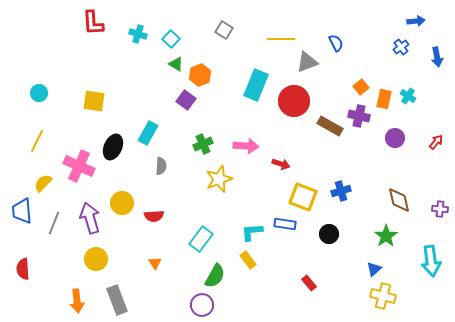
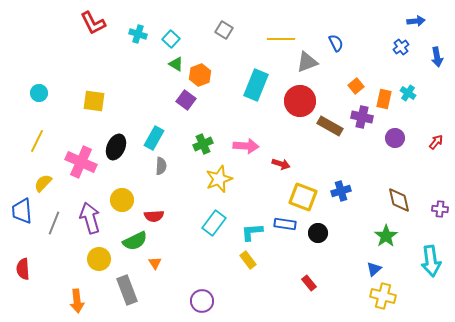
red L-shape at (93, 23): rotated 24 degrees counterclockwise
orange square at (361, 87): moved 5 px left, 1 px up
cyan cross at (408, 96): moved 3 px up
red circle at (294, 101): moved 6 px right
purple cross at (359, 116): moved 3 px right, 1 px down
cyan rectangle at (148, 133): moved 6 px right, 5 px down
black ellipse at (113, 147): moved 3 px right
pink cross at (79, 166): moved 2 px right, 4 px up
yellow circle at (122, 203): moved 3 px up
black circle at (329, 234): moved 11 px left, 1 px up
cyan rectangle at (201, 239): moved 13 px right, 16 px up
yellow circle at (96, 259): moved 3 px right
green semicircle at (215, 276): moved 80 px left, 35 px up; rotated 35 degrees clockwise
gray rectangle at (117, 300): moved 10 px right, 10 px up
purple circle at (202, 305): moved 4 px up
